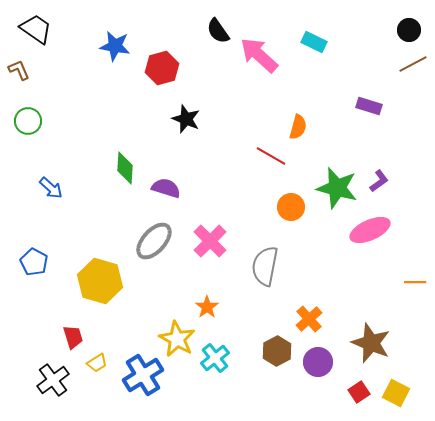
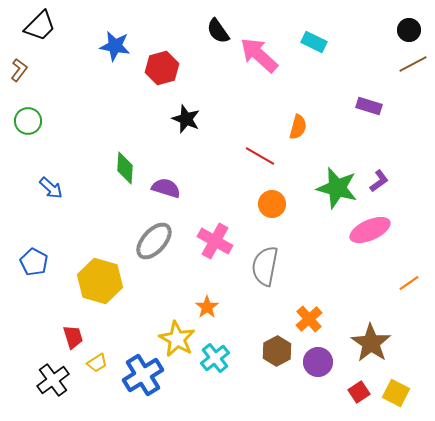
black trapezoid: moved 4 px right, 3 px up; rotated 100 degrees clockwise
brown L-shape: rotated 60 degrees clockwise
red line: moved 11 px left
orange circle: moved 19 px left, 3 px up
pink cross: moved 5 px right; rotated 16 degrees counterclockwise
orange line: moved 6 px left, 1 px down; rotated 35 degrees counterclockwise
brown star: rotated 12 degrees clockwise
